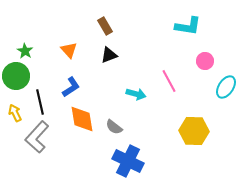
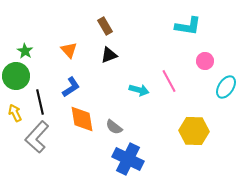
cyan arrow: moved 3 px right, 4 px up
blue cross: moved 2 px up
